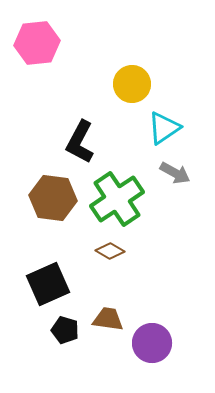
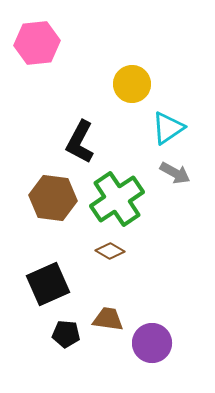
cyan triangle: moved 4 px right
black pentagon: moved 1 px right, 4 px down; rotated 12 degrees counterclockwise
